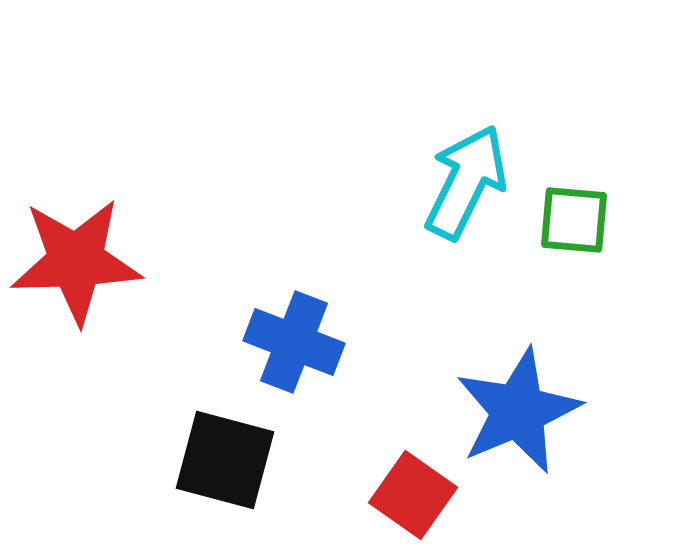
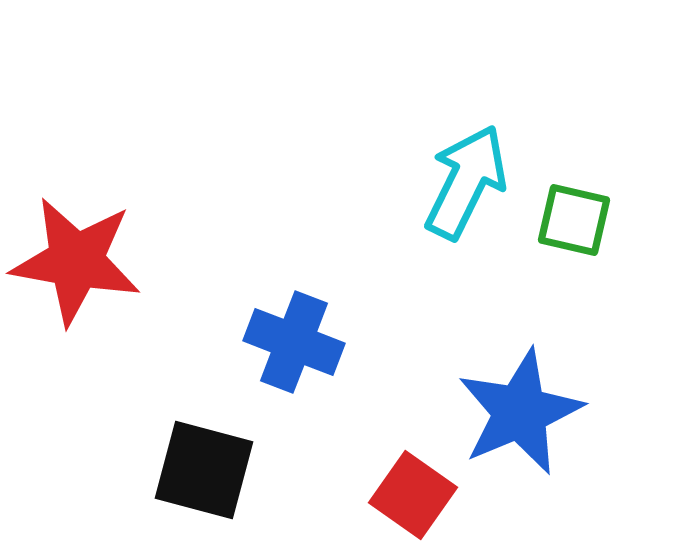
green square: rotated 8 degrees clockwise
red star: rotated 12 degrees clockwise
blue star: moved 2 px right, 1 px down
black square: moved 21 px left, 10 px down
